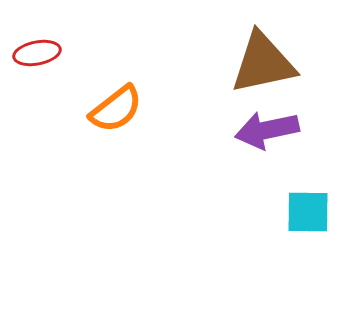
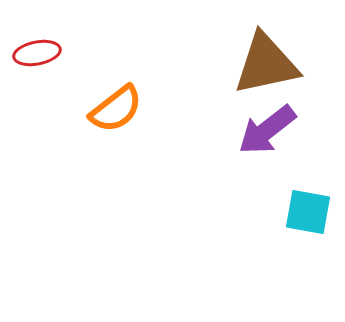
brown triangle: moved 3 px right, 1 px down
purple arrow: rotated 26 degrees counterclockwise
cyan square: rotated 9 degrees clockwise
